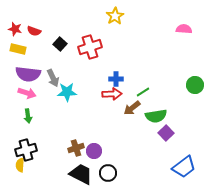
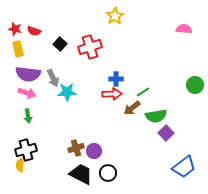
yellow rectangle: rotated 63 degrees clockwise
